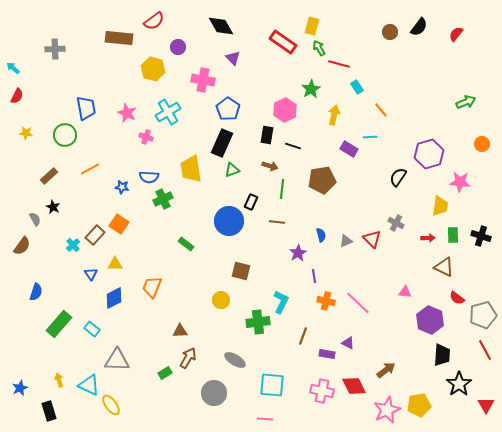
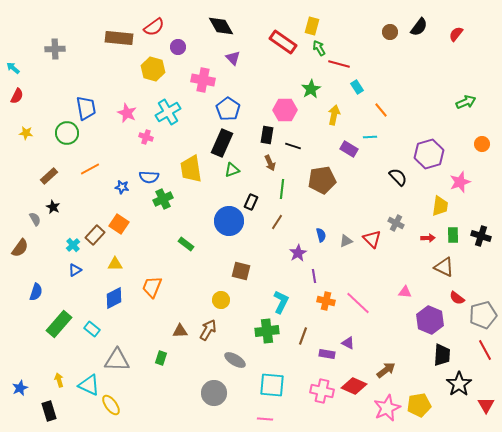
red semicircle at (154, 21): moved 6 px down
pink hexagon at (285, 110): rotated 25 degrees clockwise
green circle at (65, 135): moved 2 px right, 2 px up
brown arrow at (270, 166): moved 3 px up; rotated 49 degrees clockwise
black semicircle at (398, 177): rotated 102 degrees clockwise
pink star at (460, 182): rotated 25 degrees counterclockwise
brown line at (277, 222): rotated 63 degrees counterclockwise
brown semicircle at (22, 246): moved 2 px left, 2 px down
blue triangle at (91, 274): moved 16 px left, 4 px up; rotated 32 degrees clockwise
green cross at (258, 322): moved 9 px right, 9 px down
brown arrow at (188, 358): moved 20 px right, 28 px up
green rectangle at (165, 373): moved 4 px left, 15 px up; rotated 40 degrees counterclockwise
red diamond at (354, 386): rotated 40 degrees counterclockwise
pink star at (387, 410): moved 2 px up
